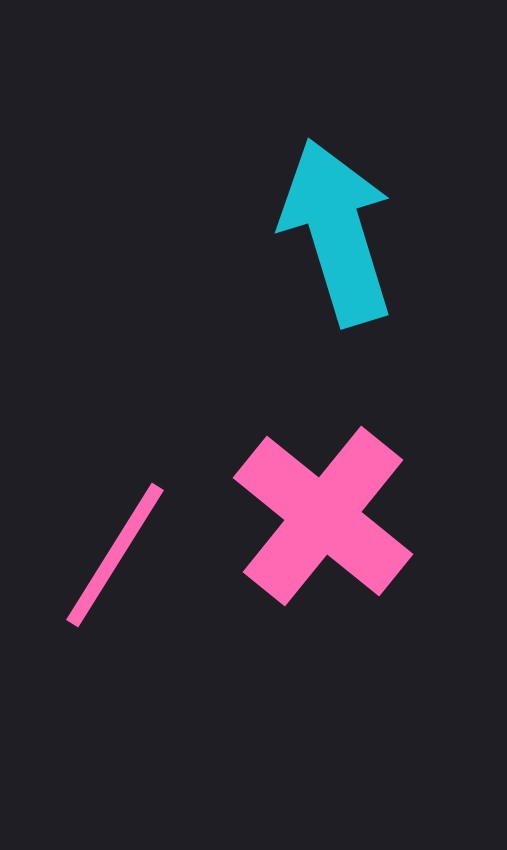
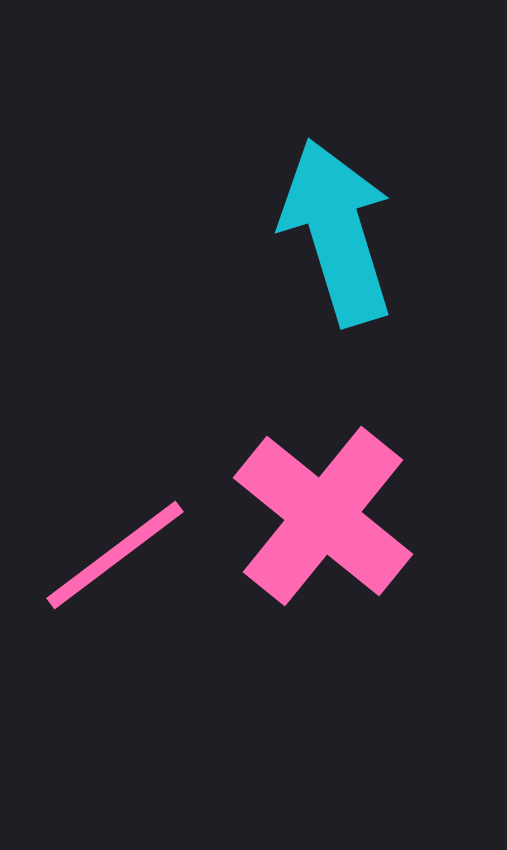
pink line: rotated 21 degrees clockwise
